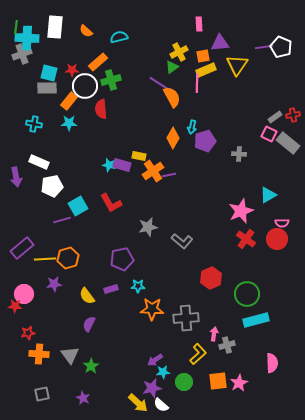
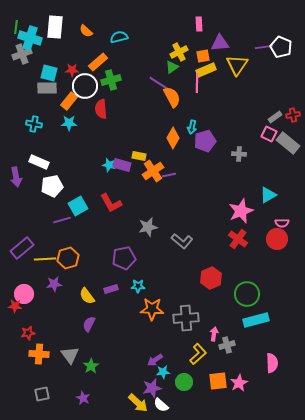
cyan cross at (27, 38): moved 3 px right; rotated 15 degrees clockwise
red cross at (246, 239): moved 8 px left
purple pentagon at (122, 259): moved 2 px right, 1 px up
